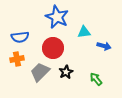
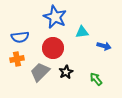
blue star: moved 2 px left
cyan triangle: moved 2 px left
